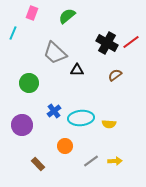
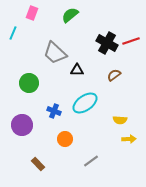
green semicircle: moved 3 px right, 1 px up
red line: moved 1 px up; rotated 18 degrees clockwise
brown semicircle: moved 1 px left
blue cross: rotated 32 degrees counterclockwise
cyan ellipse: moved 4 px right, 15 px up; rotated 30 degrees counterclockwise
yellow semicircle: moved 11 px right, 4 px up
orange circle: moved 7 px up
yellow arrow: moved 14 px right, 22 px up
